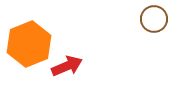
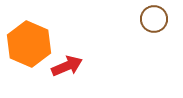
orange hexagon: rotated 15 degrees counterclockwise
